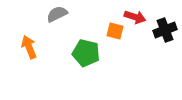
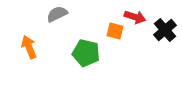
black cross: rotated 20 degrees counterclockwise
